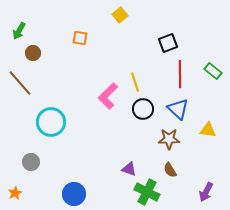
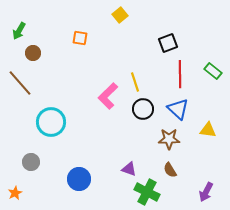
blue circle: moved 5 px right, 15 px up
